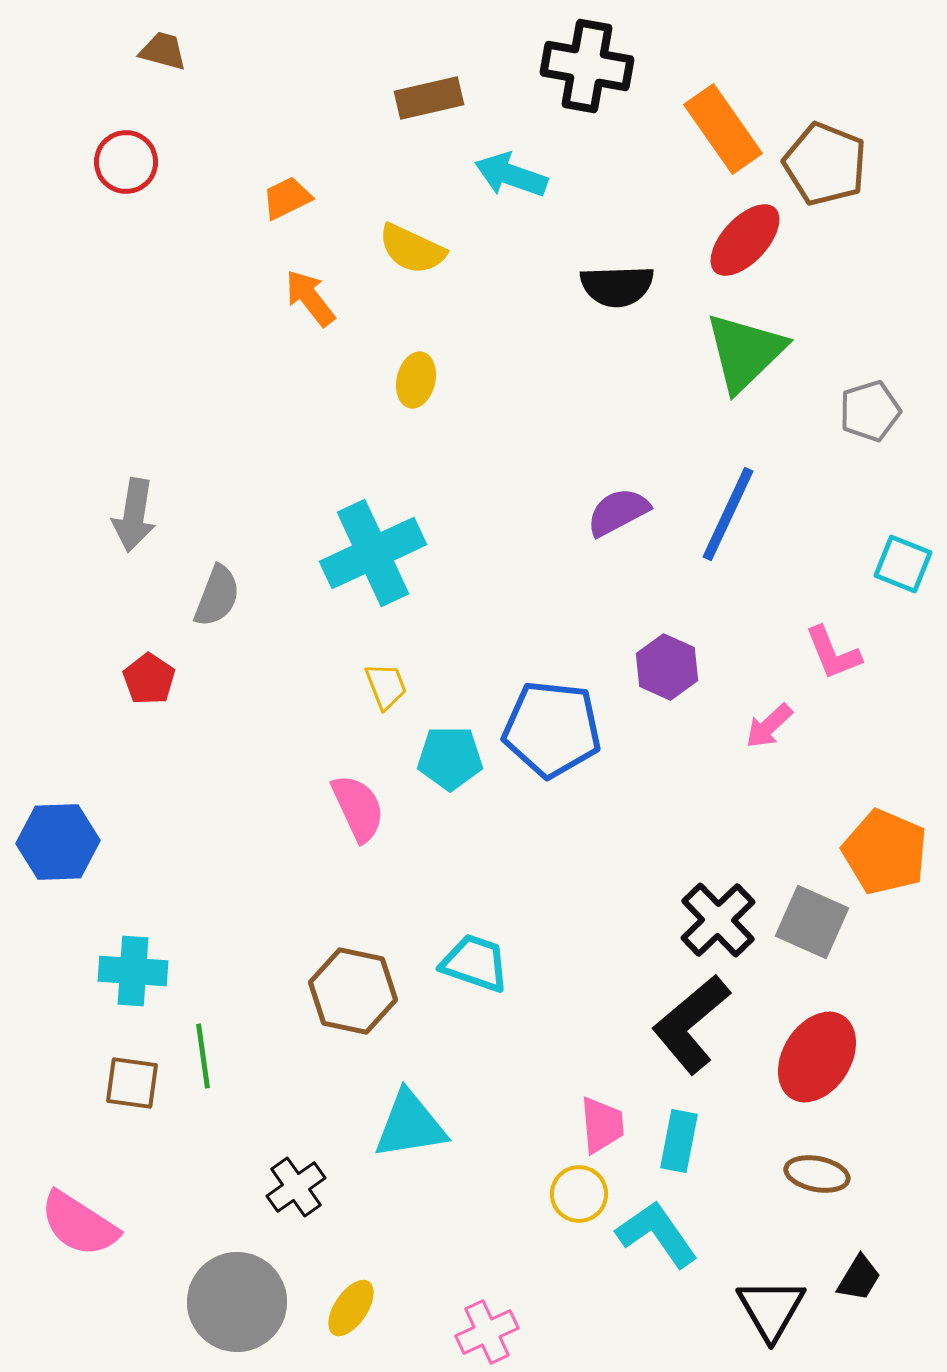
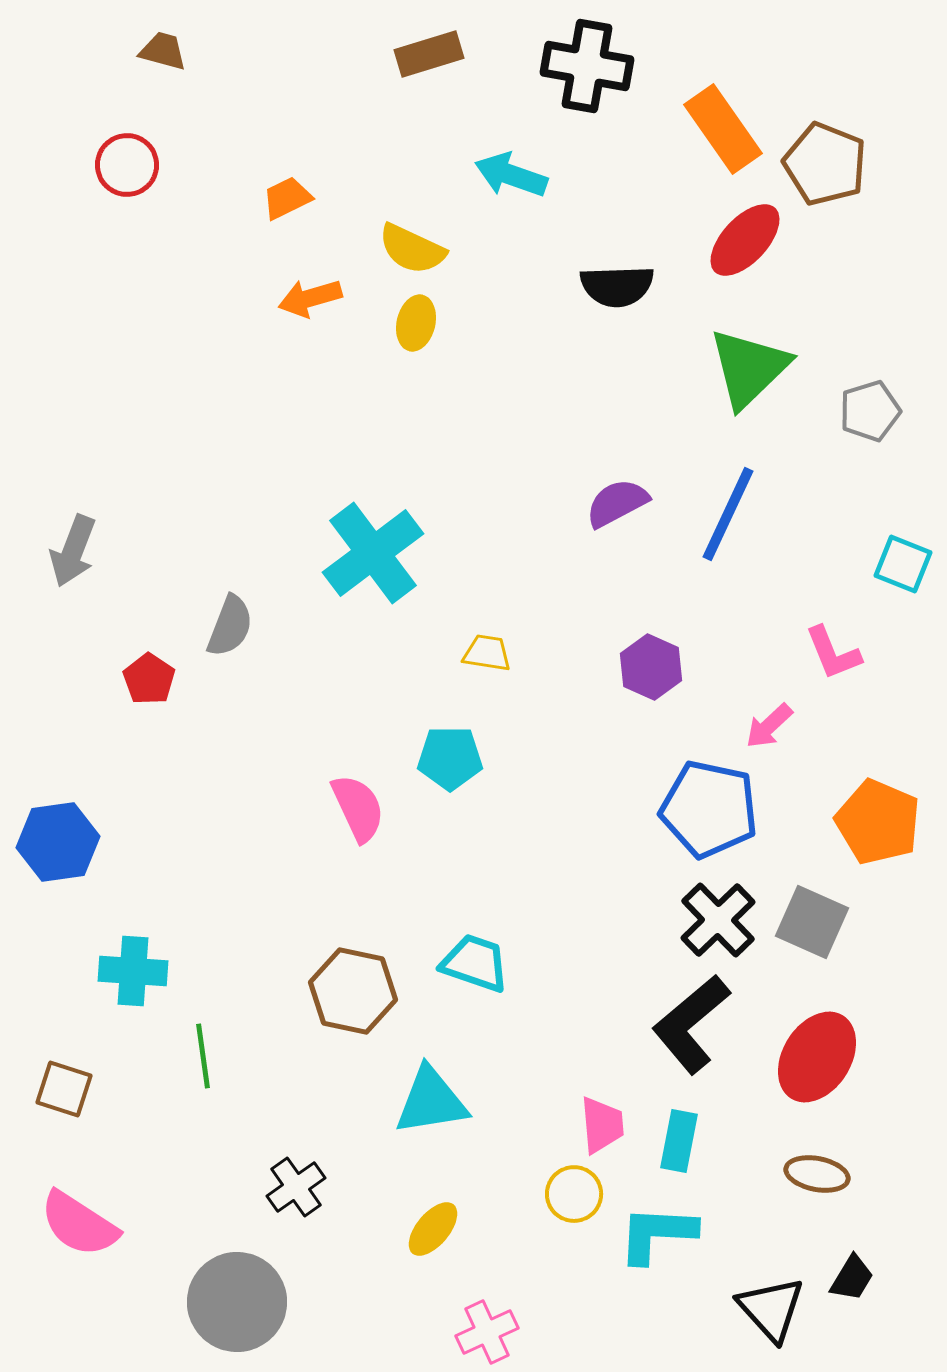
brown rectangle at (429, 98): moved 44 px up; rotated 4 degrees counterclockwise
red circle at (126, 162): moved 1 px right, 3 px down
orange arrow at (310, 298): rotated 68 degrees counterclockwise
green triangle at (745, 352): moved 4 px right, 16 px down
yellow ellipse at (416, 380): moved 57 px up
purple semicircle at (618, 512): moved 1 px left, 9 px up
gray arrow at (134, 515): moved 61 px left, 36 px down; rotated 12 degrees clockwise
cyan cross at (373, 553): rotated 12 degrees counterclockwise
gray semicircle at (217, 596): moved 13 px right, 30 px down
purple hexagon at (667, 667): moved 16 px left
yellow trapezoid at (386, 686): moved 101 px right, 33 px up; rotated 60 degrees counterclockwise
blue pentagon at (552, 729): moved 157 px right, 80 px down; rotated 6 degrees clockwise
blue hexagon at (58, 842): rotated 6 degrees counterclockwise
orange pentagon at (885, 852): moved 7 px left, 30 px up
brown square at (132, 1083): moved 68 px left, 6 px down; rotated 10 degrees clockwise
cyan triangle at (410, 1125): moved 21 px right, 24 px up
yellow circle at (579, 1194): moved 5 px left
cyan L-shape at (657, 1234): rotated 52 degrees counterclockwise
black trapezoid at (859, 1278): moved 7 px left
yellow ellipse at (351, 1308): moved 82 px right, 79 px up; rotated 6 degrees clockwise
black triangle at (771, 1309): rotated 12 degrees counterclockwise
